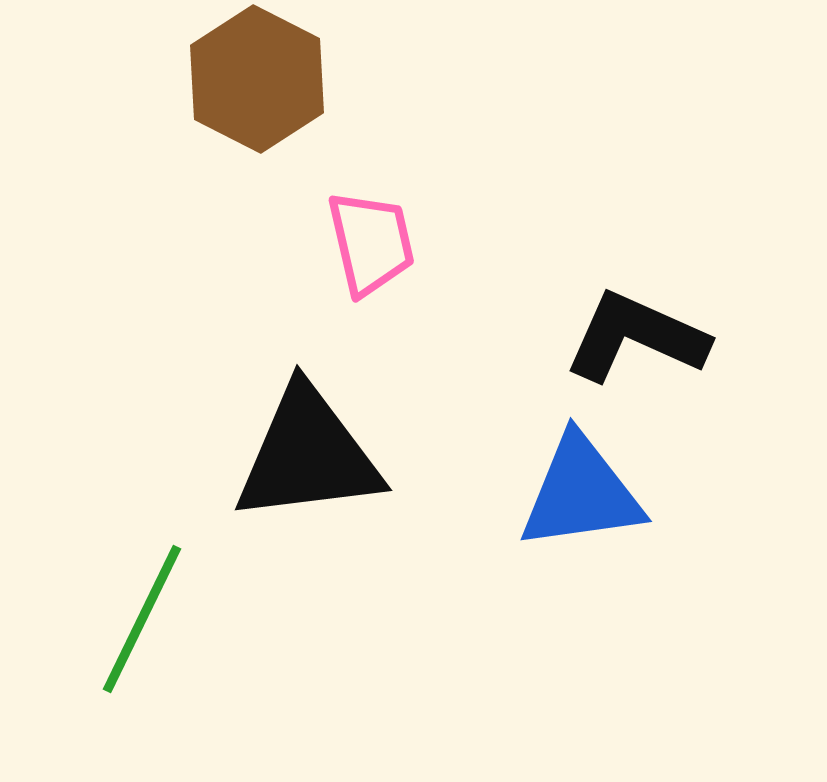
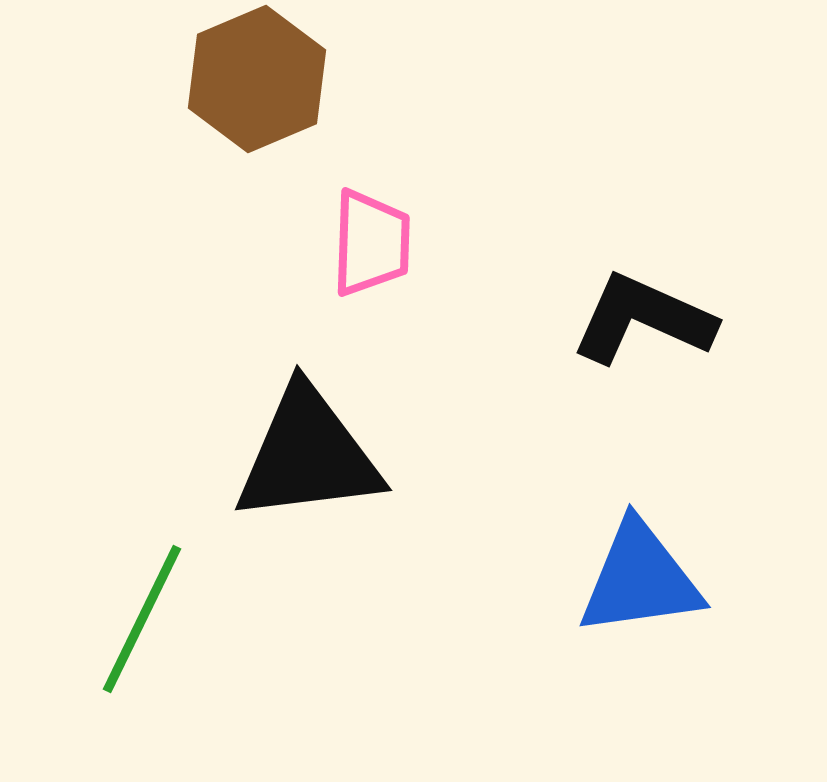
brown hexagon: rotated 10 degrees clockwise
pink trapezoid: rotated 15 degrees clockwise
black L-shape: moved 7 px right, 18 px up
blue triangle: moved 59 px right, 86 px down
